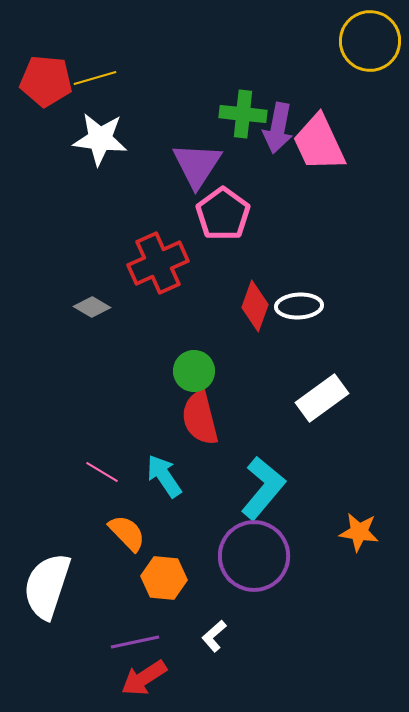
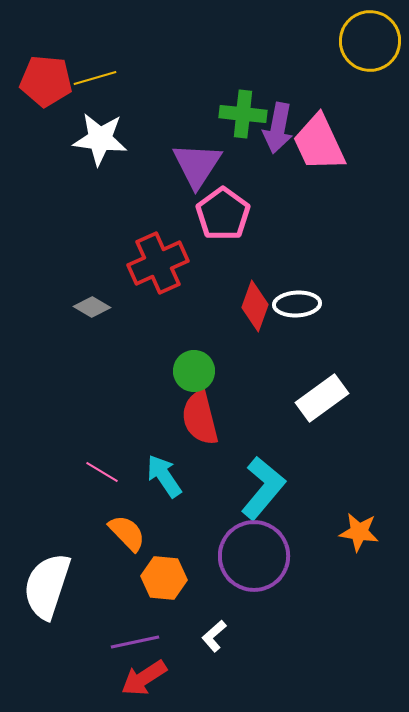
white ellipse: moved 2 px left, 2 px up
